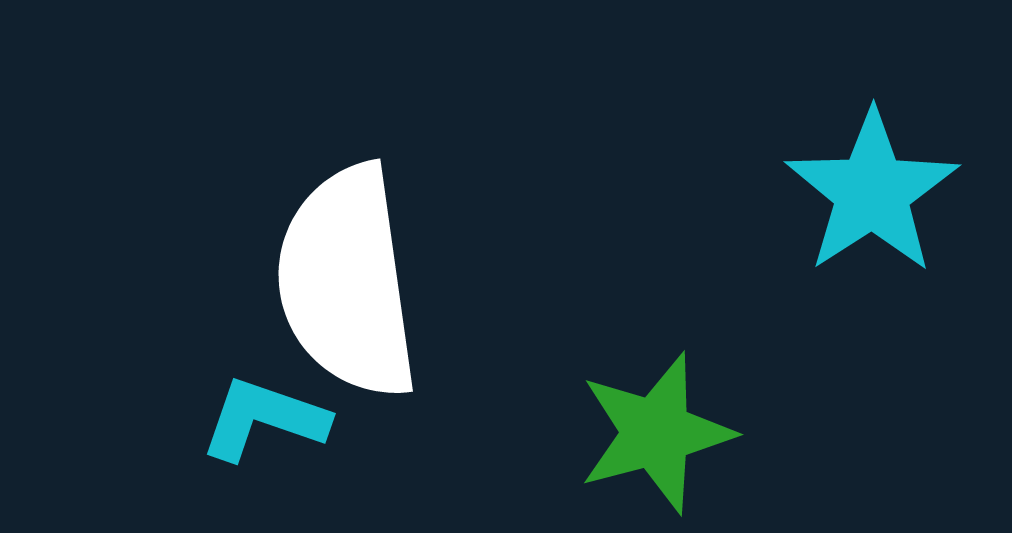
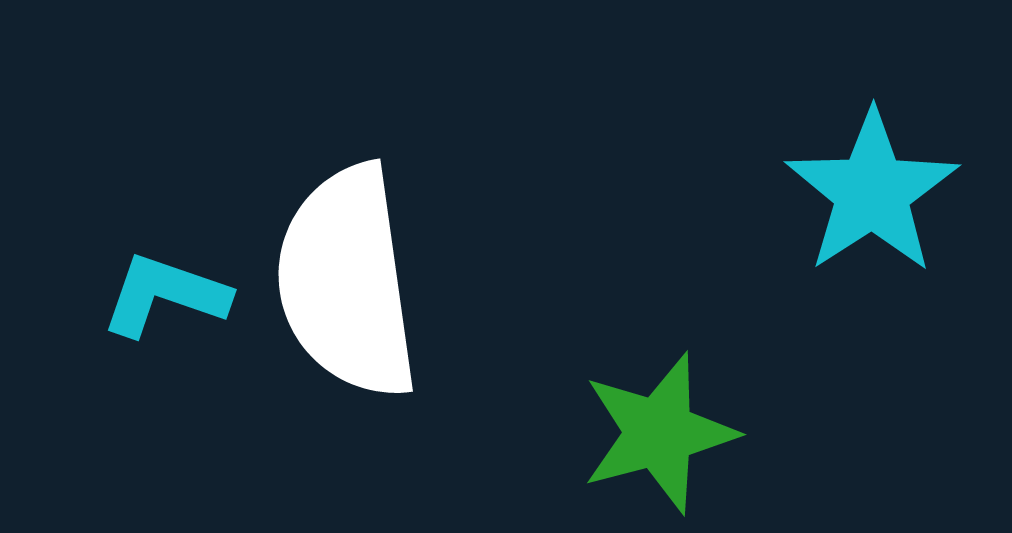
cyan L-shape: moved 99 px left, 124 px up
green star: moved 3 px right
